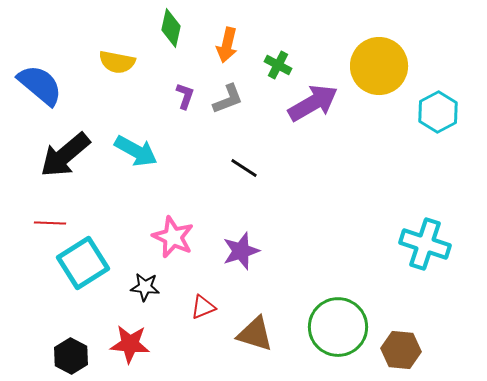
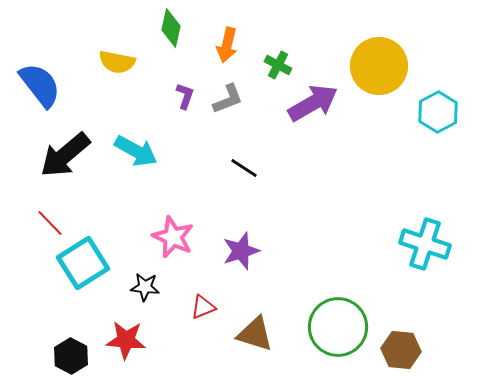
blue semicircle: rotated 12 degrees clockwise
red line: rotated 44 degrees clockwise
red star: moved 4 px left, 4 px up
